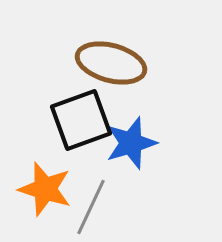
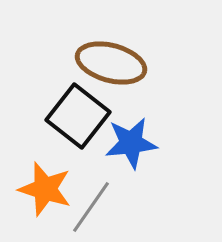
black square: moved 3 px left, 4 px up; rotated 32 degrees counterclockwise
blue star: rotated 10 degrees clockwise
gray line: rotated 10 degrees clockwise
